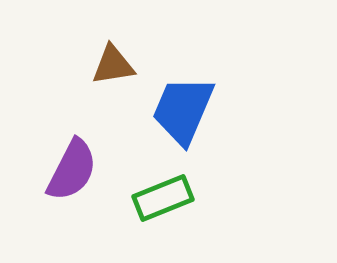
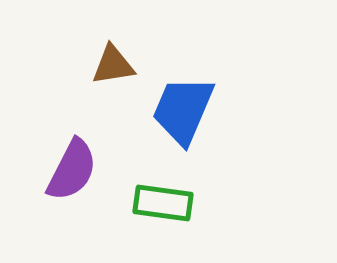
green rectangle: moved 5 px down; rotated 30 degrees clockwise
